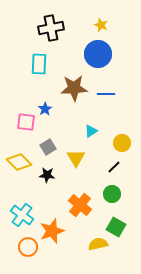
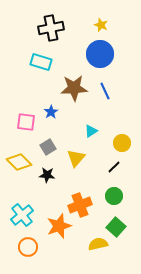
blue circle: moved 2 px right
cyan rectangle: moved 2 px right, 2 px up; rotated 75 degrees counterclockwise
blue line: moved 1 px left, 3 px up; rotated 66 degrees clockwise
blue star: moved 6 px right, 3 px down
yellow triangle: rotated 12 degrees clockwise
green circle: moved 2 px right, 2 px down
orange cross: rotated 30 degrees clockwise
cyan cross: rotated 15 degrees clockwise
green square: rotated 12 degrees clockwise
orange star: moved 7 px right, 5 px up
